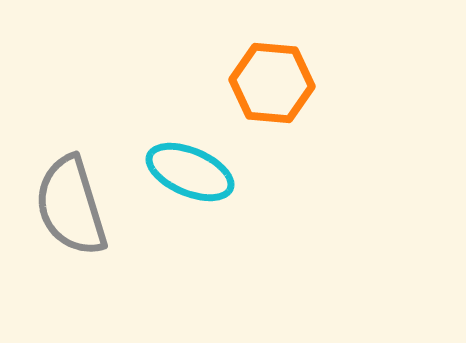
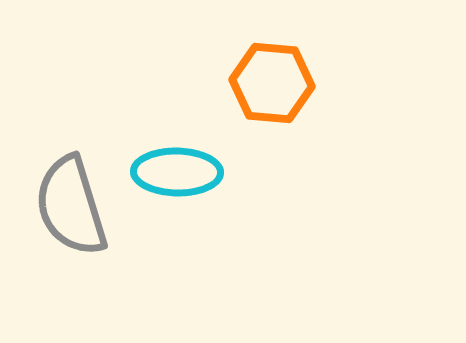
cyan ellipse: moved 13 px left; rotated 22 degrees counterclockwise
